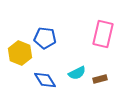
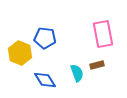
pink rectangle: rotated 24 degrees counterclockwise
cyan semicircle: rotated 84 degrees counterclockwise
brown rectangle: moved 3 px left, 14 px up
